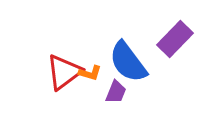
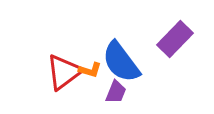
blue semicircle: moved 7 px left
orange L-shape: moved 3 px up
